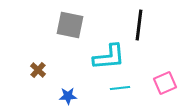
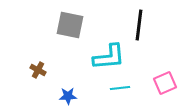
brown cross: rotated 14 degrees counterclockwise
